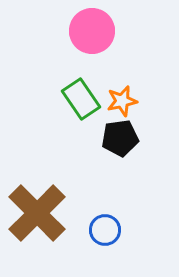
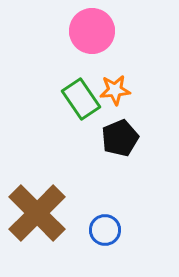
orange star: moved 7 px left, 11 px up; rotated 8 degrees clockwise
black pentagon: rotated 15 degrees counterclockwise
